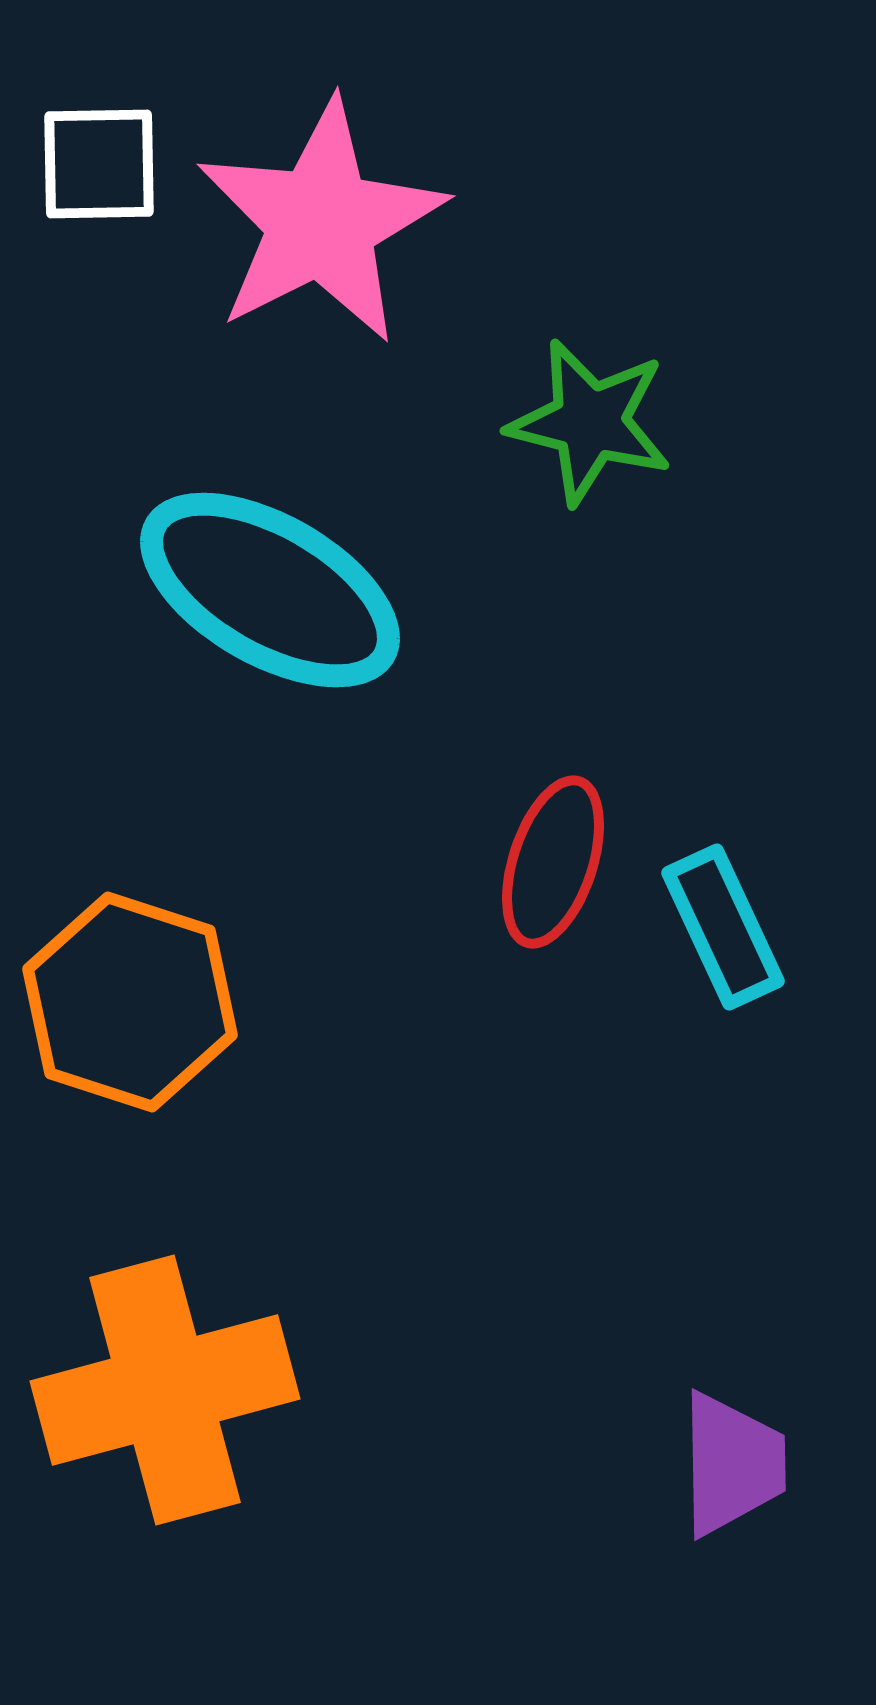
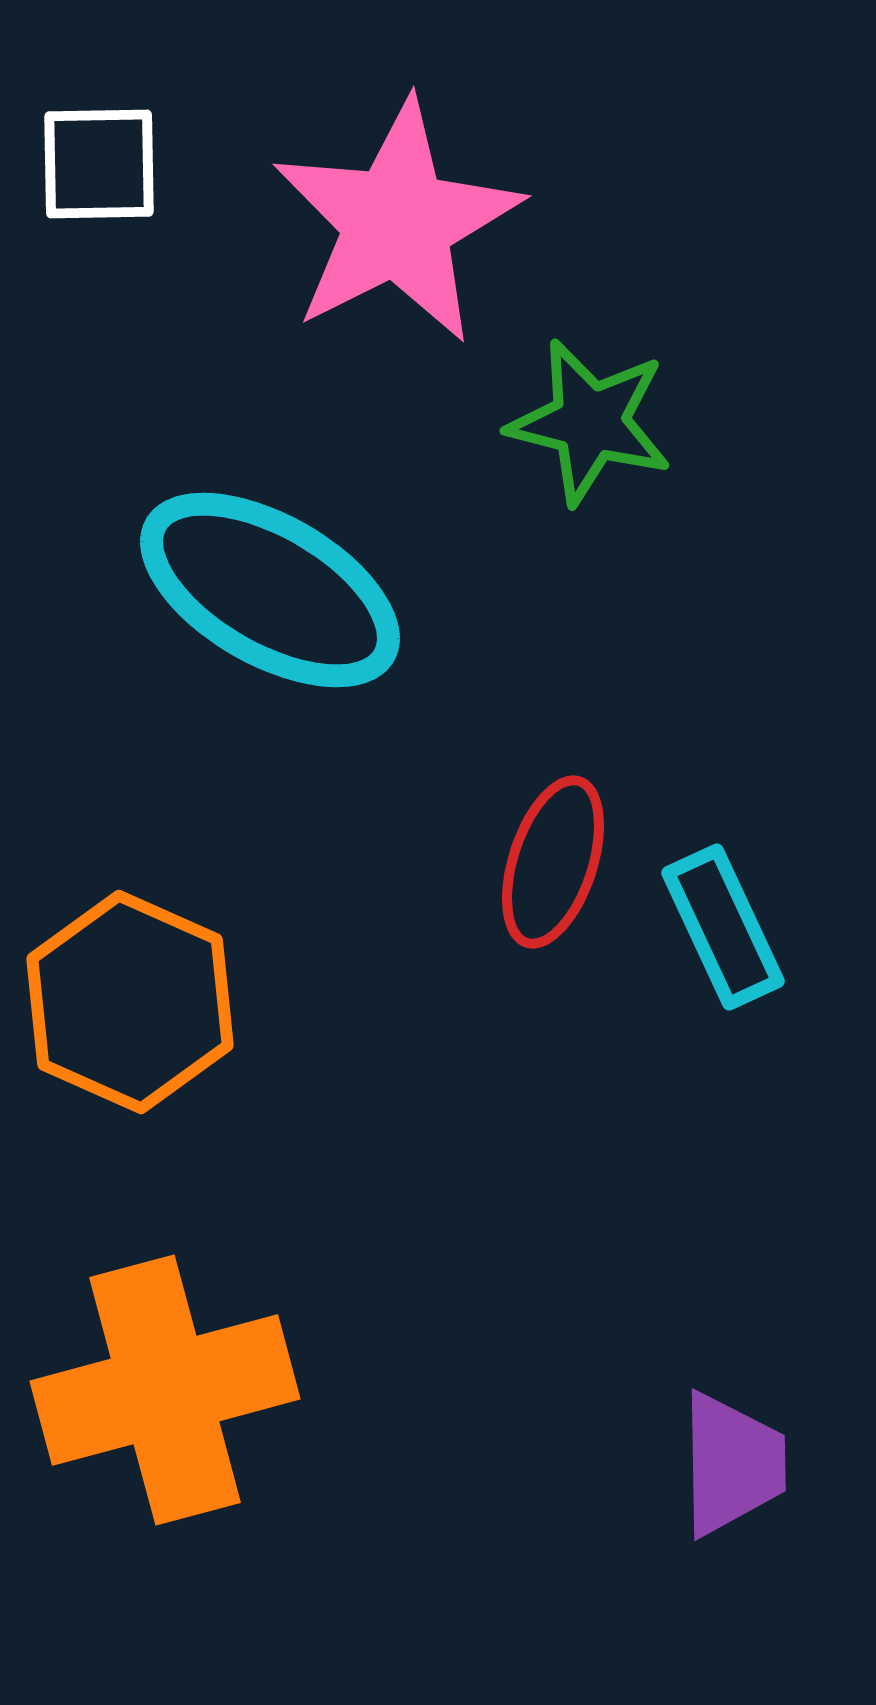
pink star: moved 76 px right
orange hexagon: rotated 6 degrees clockwise
